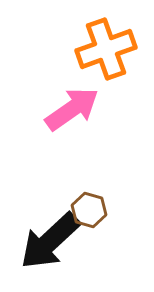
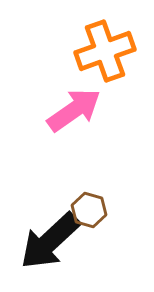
orange cross: moved 1 px left, 2 px down
pink arrow: moved 2 px right, 1 px down
